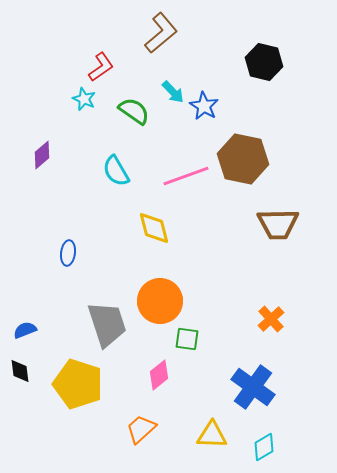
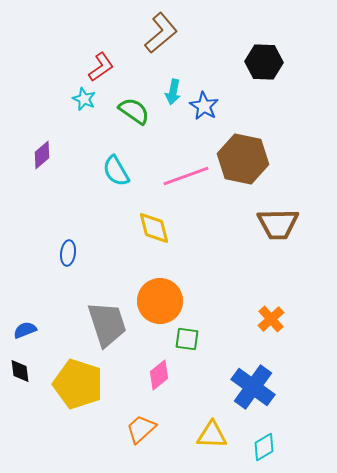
black hexagon: rotated 12 degrees counterclockwise
cyan arrow: rotated 55 degrees clockwise
